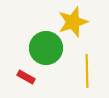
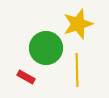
yellow star: moved 5 px right, 2 px down
yellow line: moved 10 px left, 1 px up
